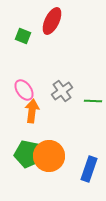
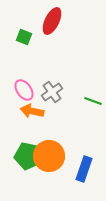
green square: moved 1 px right, 1 px down
gray cross: moved 10 px left, 1 px down
green line: rotated 18 degrees clockwise
orange arrow: rotated 85 degrees counterclockwise
green pentagon: moved 2 px down
blue rectangle: moved 5 px left
